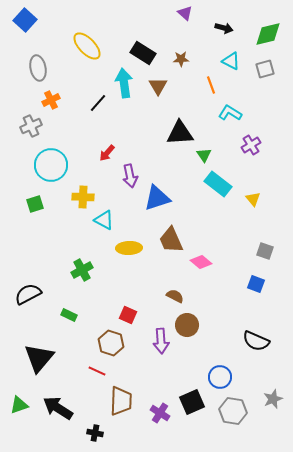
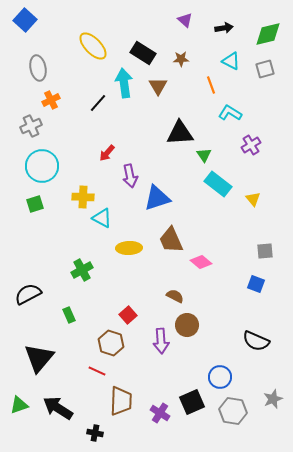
purple triangle at (185, 13): moved 7 px down
black arrow at (224, 28): rotated 24 degrees counterclockwise
yellow ellipse at (87, 46): moved 6 px right
cyan circle at (51, 165): moved 9 px left, 1 px down
cyan triangle at (104, 220): moved 2 px left, 2 px up
gray square at (265, 251): rotated 24 degrees counterclockwise
green rectangle at (69, 315): rotated 42 degrees clockwise
red square at (128, 315): rotated 24 degrees clockwise
